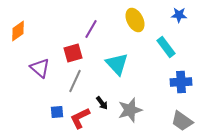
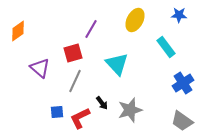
yellow ellipse: rotated 55 degrees clockwise
blue cross: moved 2 px right, 1 px down; rotated 30 degrees counterclockwise
